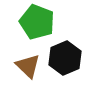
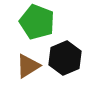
brown triangle: rotated 44 degrees clockwise
